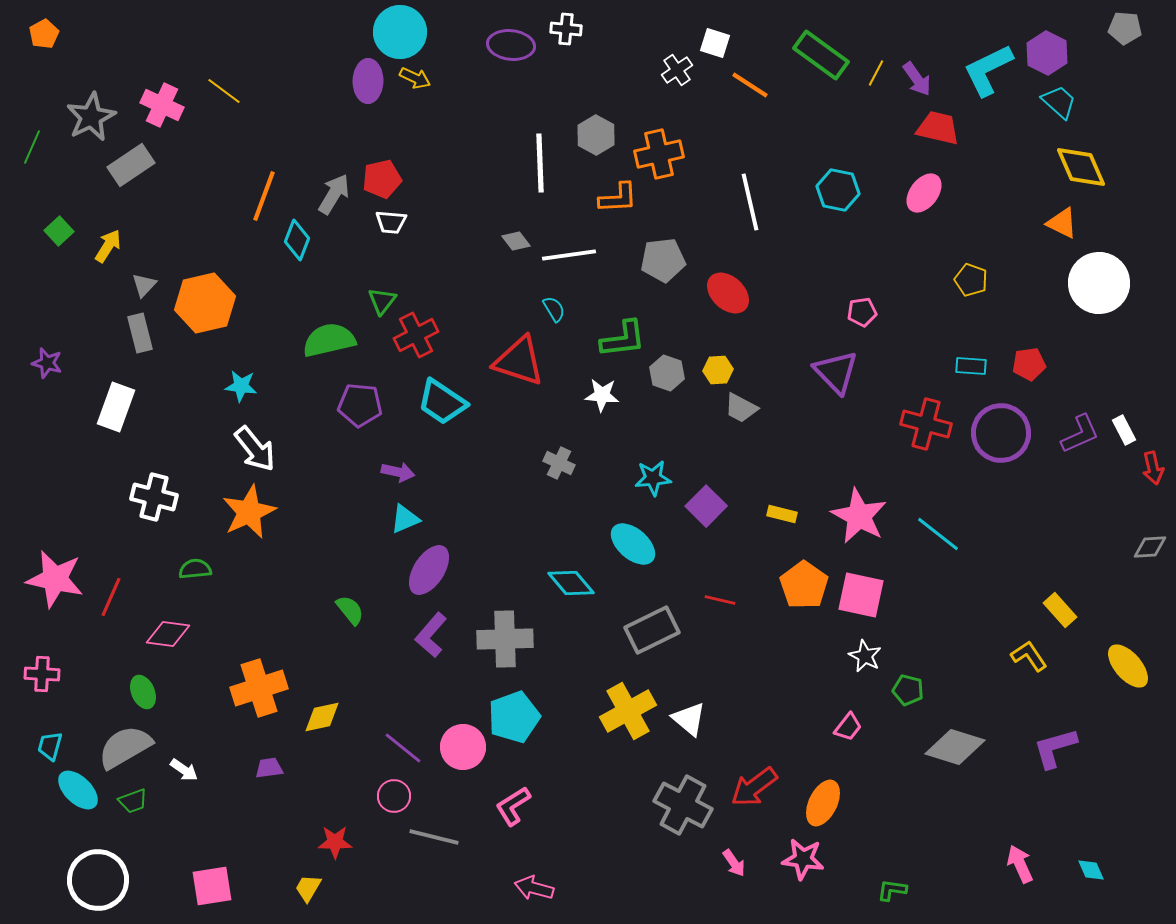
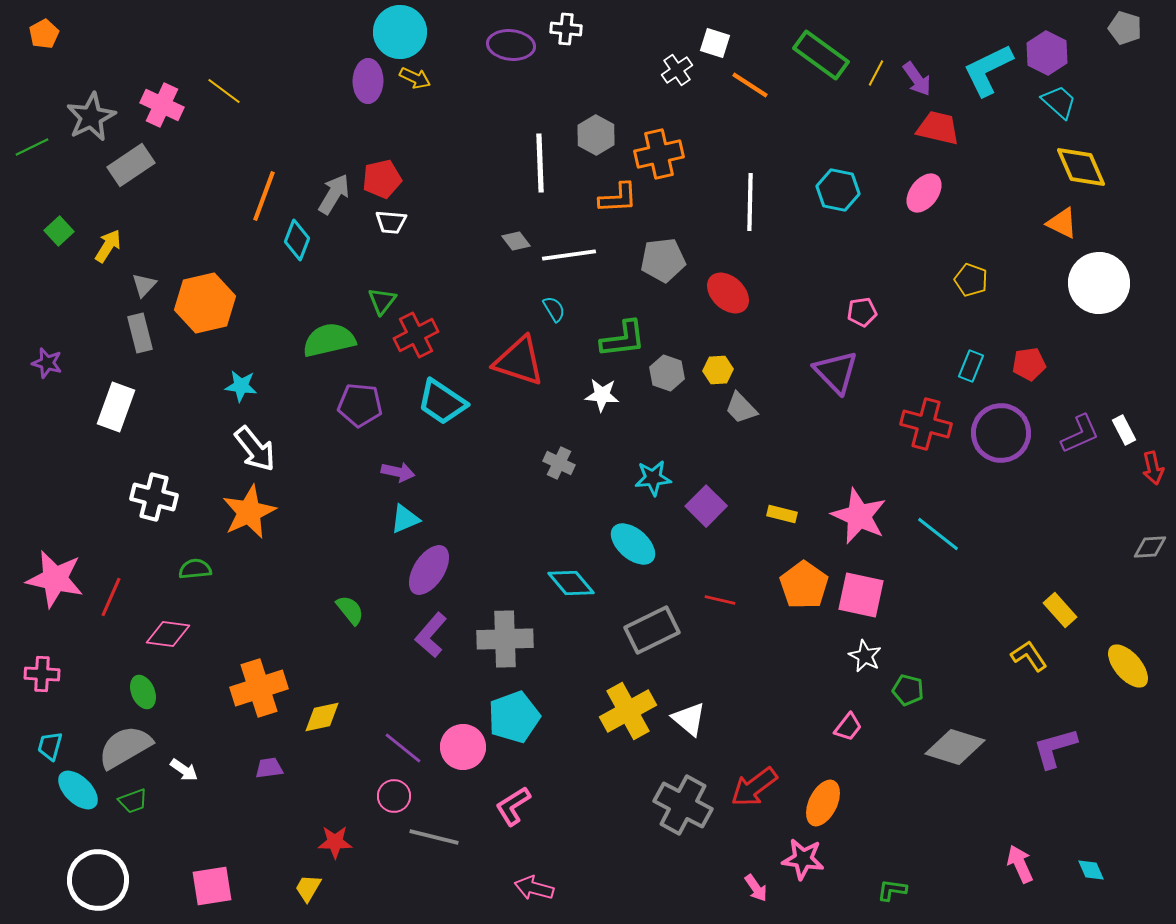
gray pentagon at (1125, 28): rotated 12 degrees clockwise
green line at (32, 147): rotated 40 degrees clockwise
white line at (750, 202): rotated 14 degrees clockwise
cyan rectangle at (971, 366): rotated 72 degrees counterclockwise
gray trapezoid at (741, 408): rotated 18 degrees clockwise
pink star at (859, 516): rotated 4 degrees counterclockwise
pink arrow at (734, 863): moved 22 px right, 25 px down
